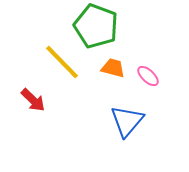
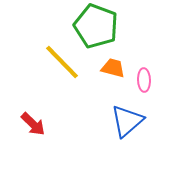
pink ellipse: moved 4 px left, 4 px down; rotated 45 degrees clockwise
red arrow: moved 24 px down
blue triangle: rotated 9 degrees clockwise
